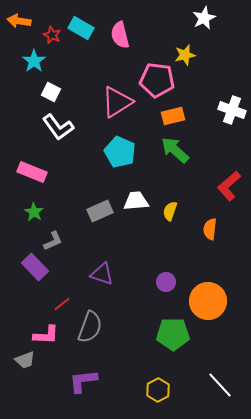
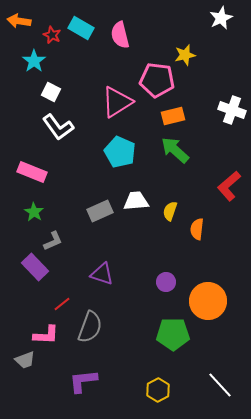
white star: moved 17 px right
orange semicircle: moved 13 px left
